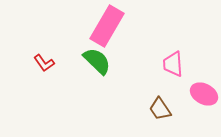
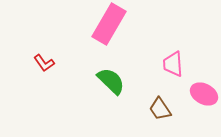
pink rectangle: moved 2 px right, 2 px up
green semicircle: moved 14 px right, 20 px down
